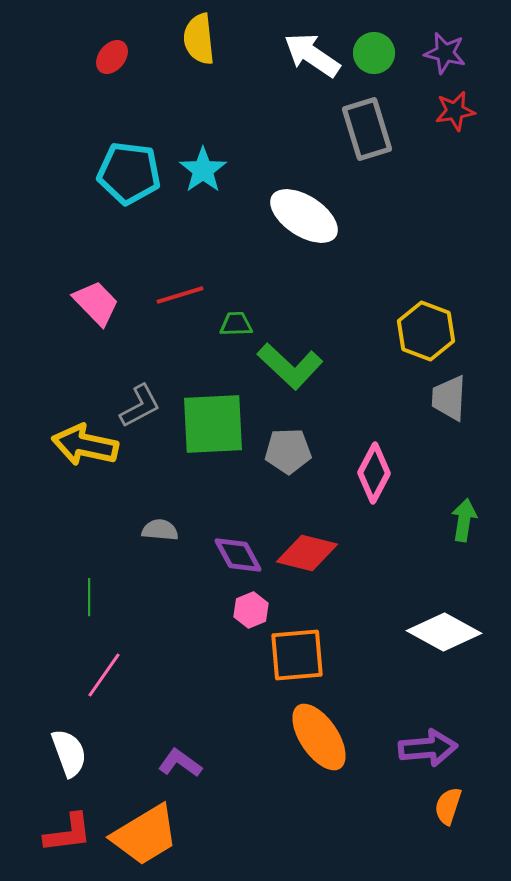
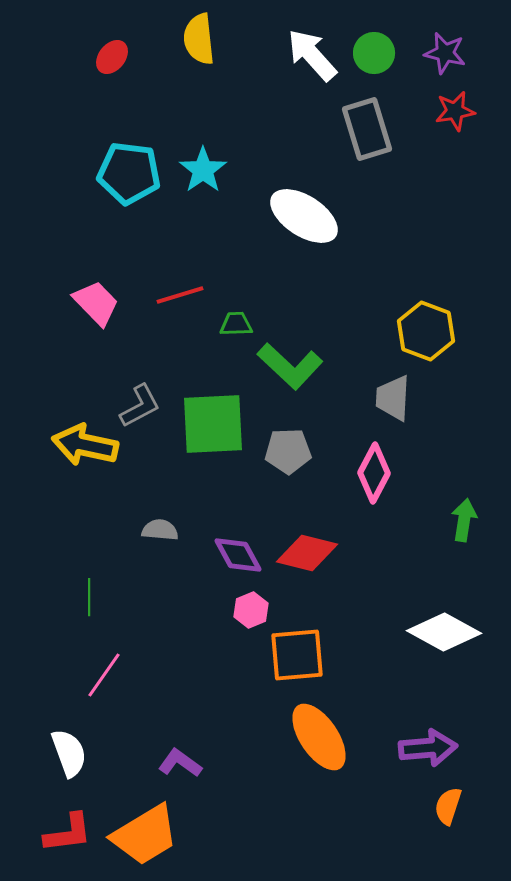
white arrow: rotated 14 degrees clockwise
gray trapezoid: moved 56 px left
